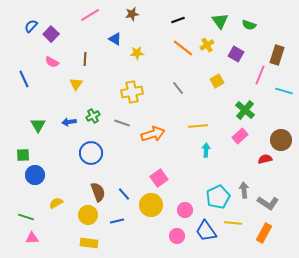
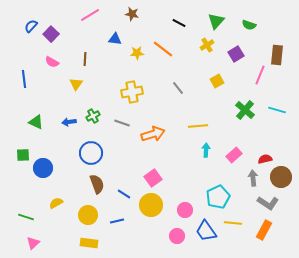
brown star at (132, 14): rotated 24 degrees clockwise
black line at (178, 20): moved 1 px right, 3 px down; rotated 48 degrees clockwise
green triangle at (220, 21): moved 4 px left; rotated 18 degrees clockwise
blue triangle at (115, 39): rotated 24 degrees counterclockwise
orange line at (183, 48): moved 20 px left, 1 px down
purple square at (236, 54): rotated 28 degrees clockwise
brown rectangle at (277, 55): rotated 12 degrees counterclockwise
blue line at (24, 79): rotated 18 degrees clockwise
cyan line at (284, 91): moved 7 px left, 19 px down
green triangle at (38, 125): moved 2 px left, 3 px up; rotated 35 degrees counterclockwise
pink rectangle at (240, 136): moved 6 px left, 19 px down
brown circle at (281, 140): moved 37 px down
blue circle at (35, 175): moved 8 px right, 7 px up
pink square at (159, 178): moved 6 px left
gray arrow at (244, 190): moved 9 px right, 12 px up
brown semicircle at (98, 192): moved 1 px left, 8 px up
blue line at (124, 194): rotated 16 degrees counterclockwise
orange rectangle at (264, 233): moved 3 px up
pink triangle at (32, 238): moved 1 px right, 5 px down; rotated 40 degrees counterclockwise
